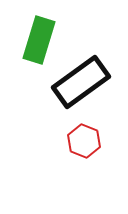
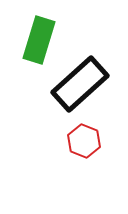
black rectangle: moved 1 px left, 2 px down; rotated 6 degrees counterclockwise
